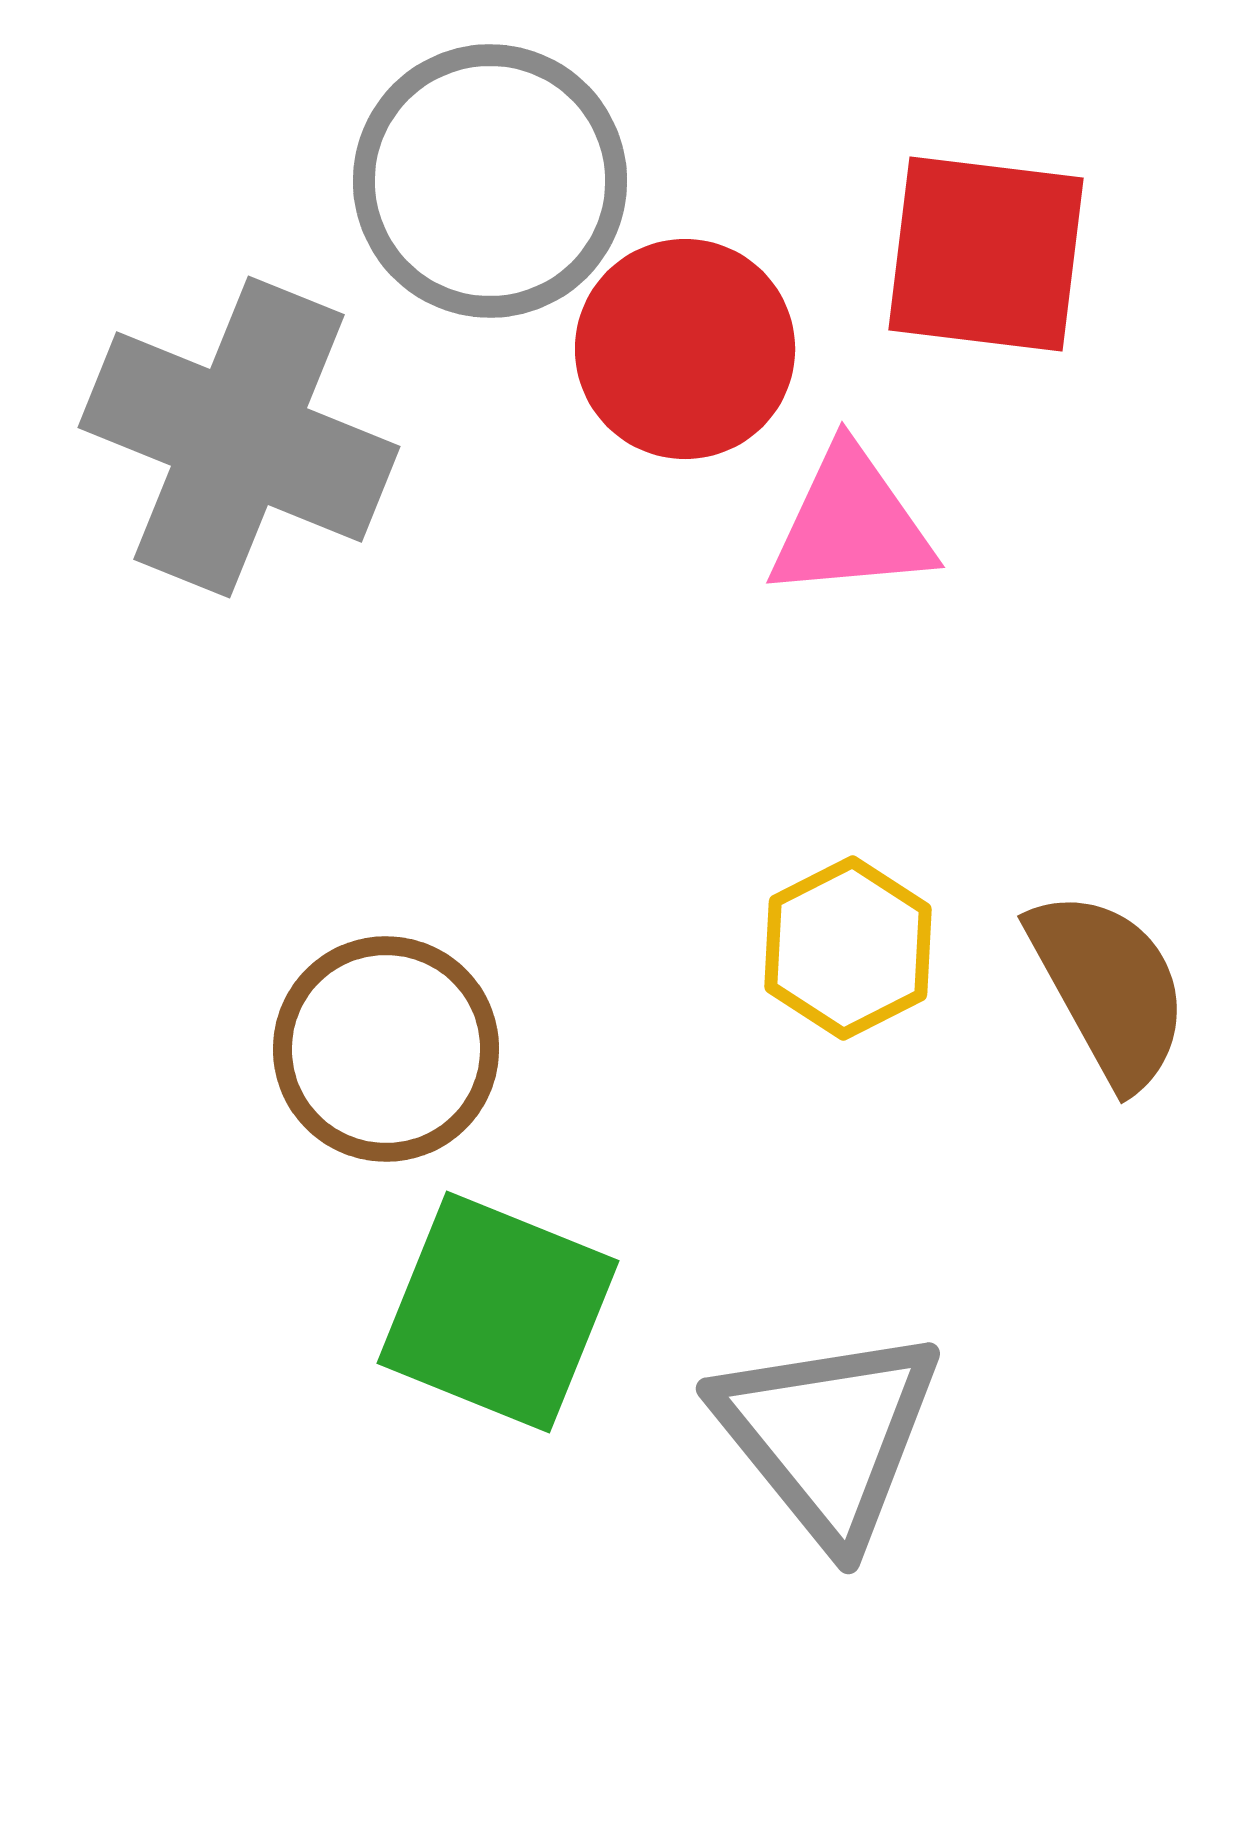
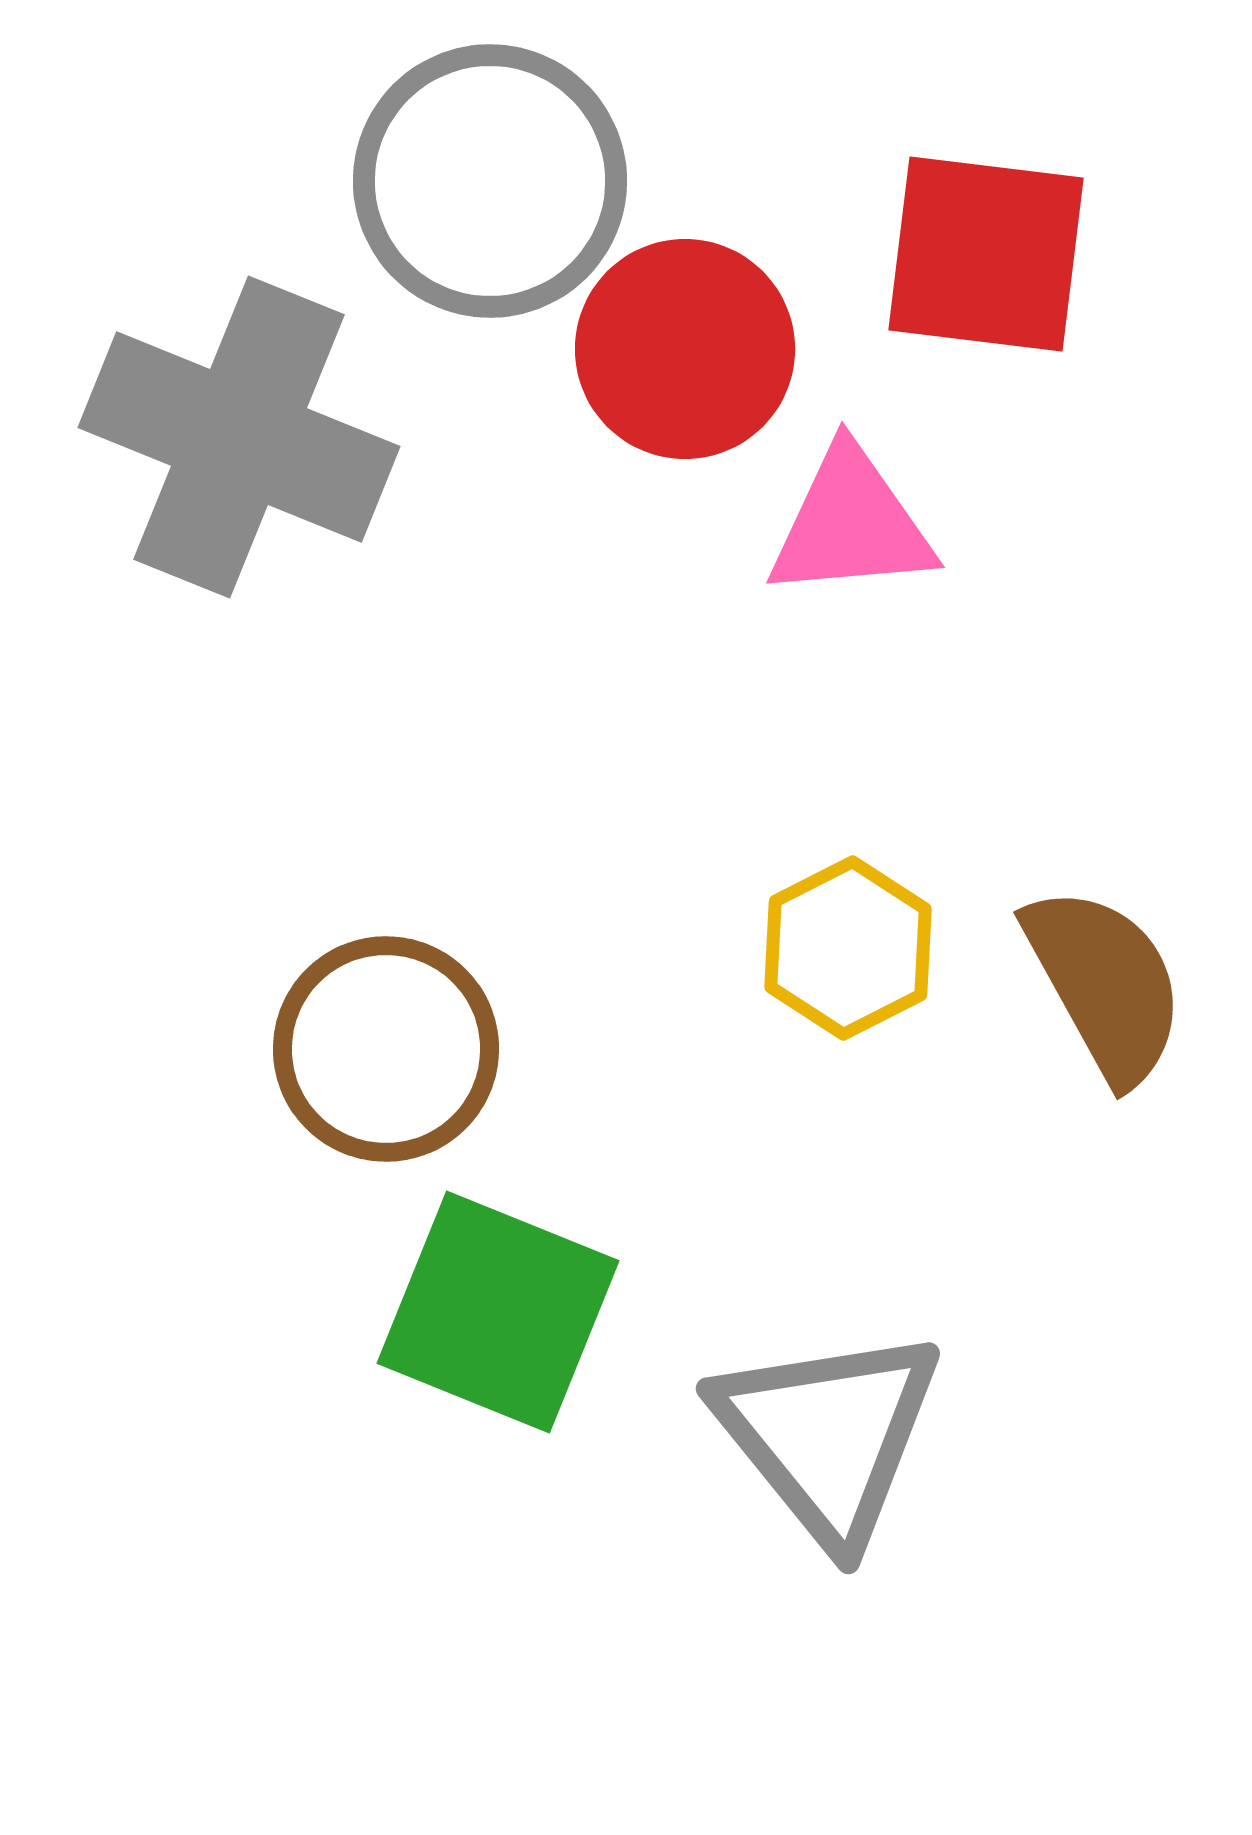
brown semicircle: moved 4 px left, 4 px up
